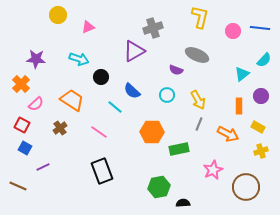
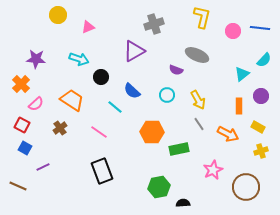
yellow L-shape: moved 2 px right
gray cross: moved 1 px right, 4 px up
gray line: rotated 56 degrees counterclockwise
